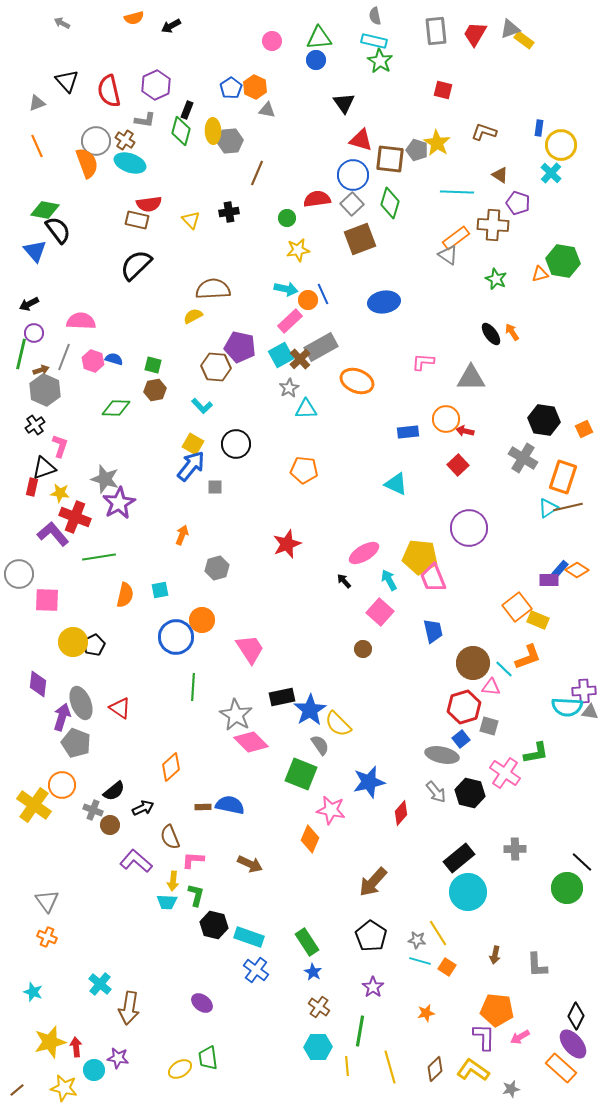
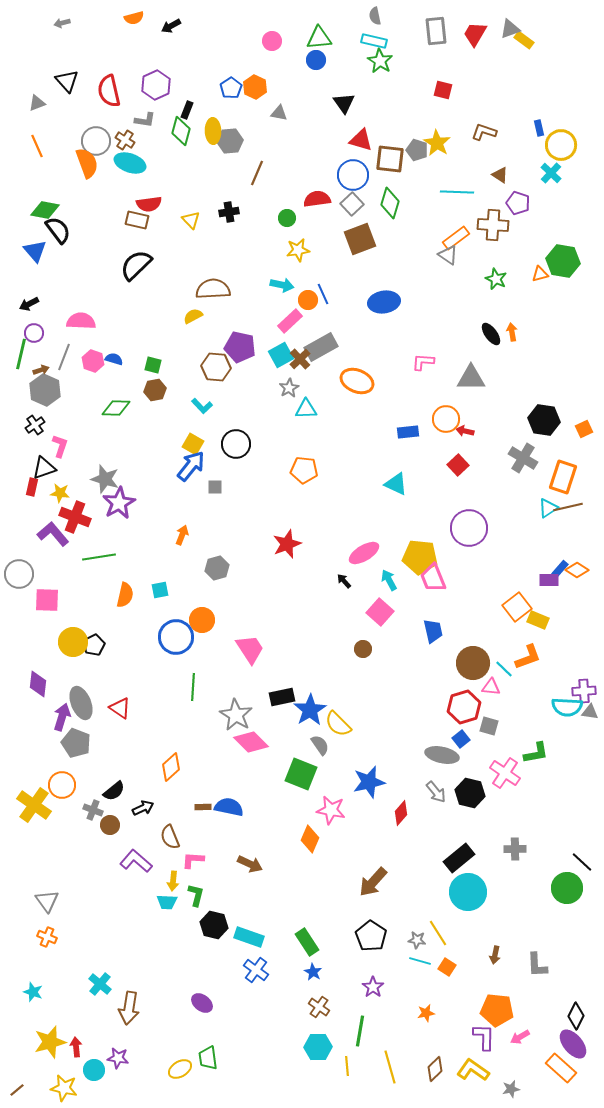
gray arrow at (62, 23): rotated 42 degrees counterclockwise
gray triangle at (267, 110): moved 12 px right, 3 px down
blue rectangle at (539, 128): rotated 21 degrees counterclockwise
cyan arrow at (286, 289): moved 4 px left, 4 px up
orange arrow at (512, 332): rotated 24 degrees clockwise
blue semicircle at (230, 805): moved 1 px left, 2 px down
